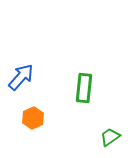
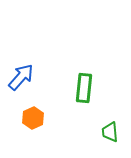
green trapezoid: moved 5 px up; rotated 60 degrees counterclockwise
